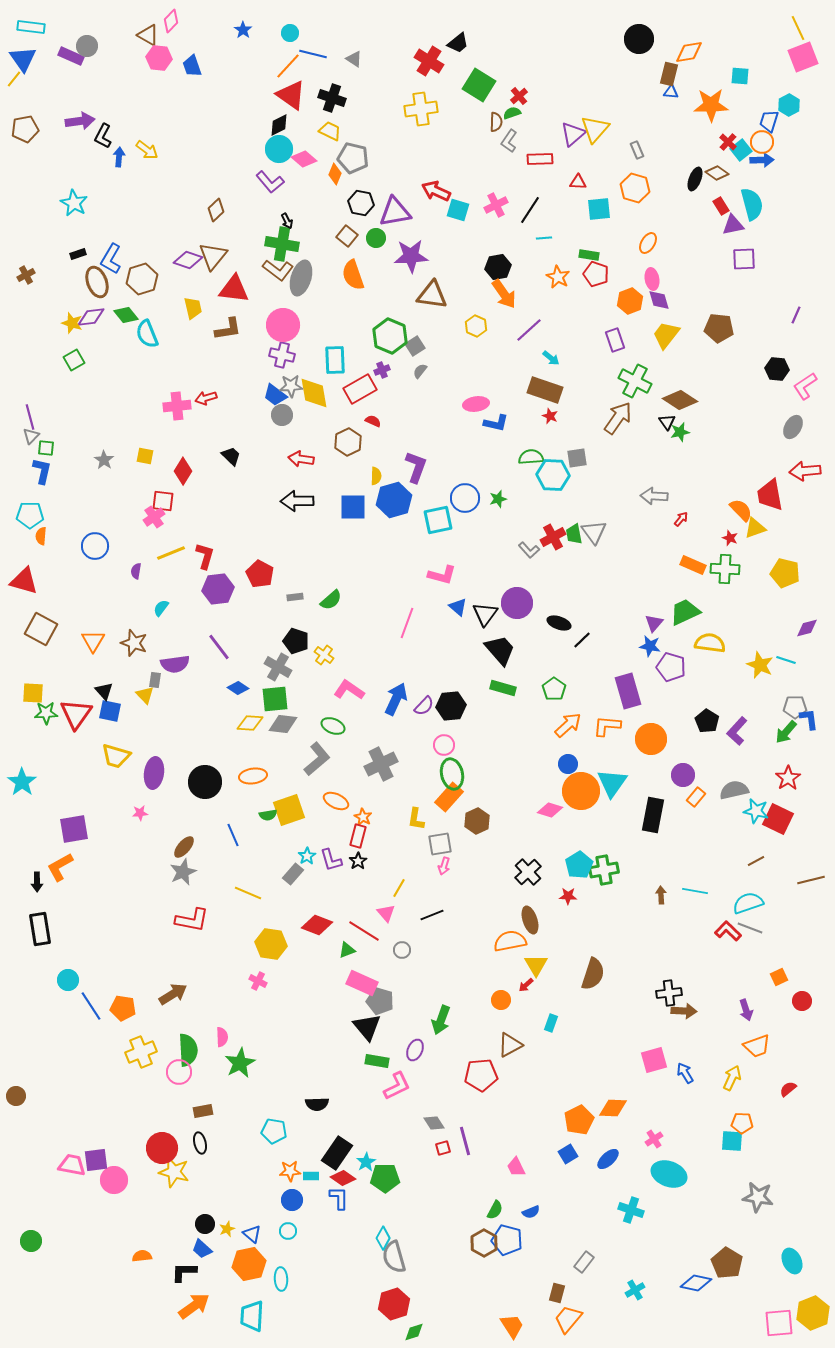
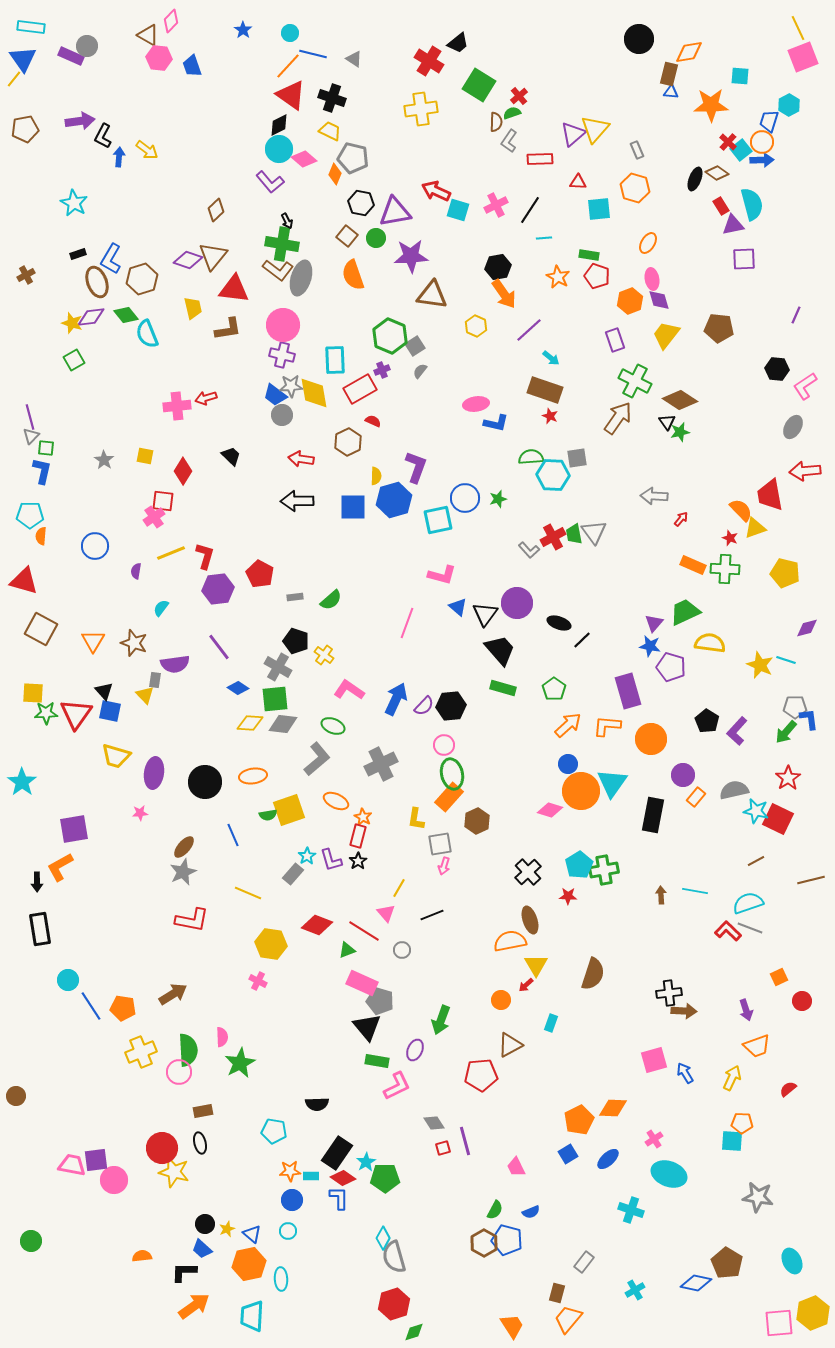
red pentagon at (596, 274): moved 1 px right, 2 px down
